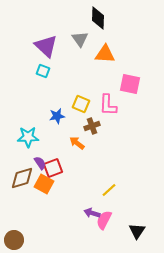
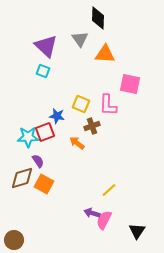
blue star: rotated 21 degrees clockwise
purple semicircle: moved 2 px left, 2 px up
red square: moved 8 px left, 36 px up
